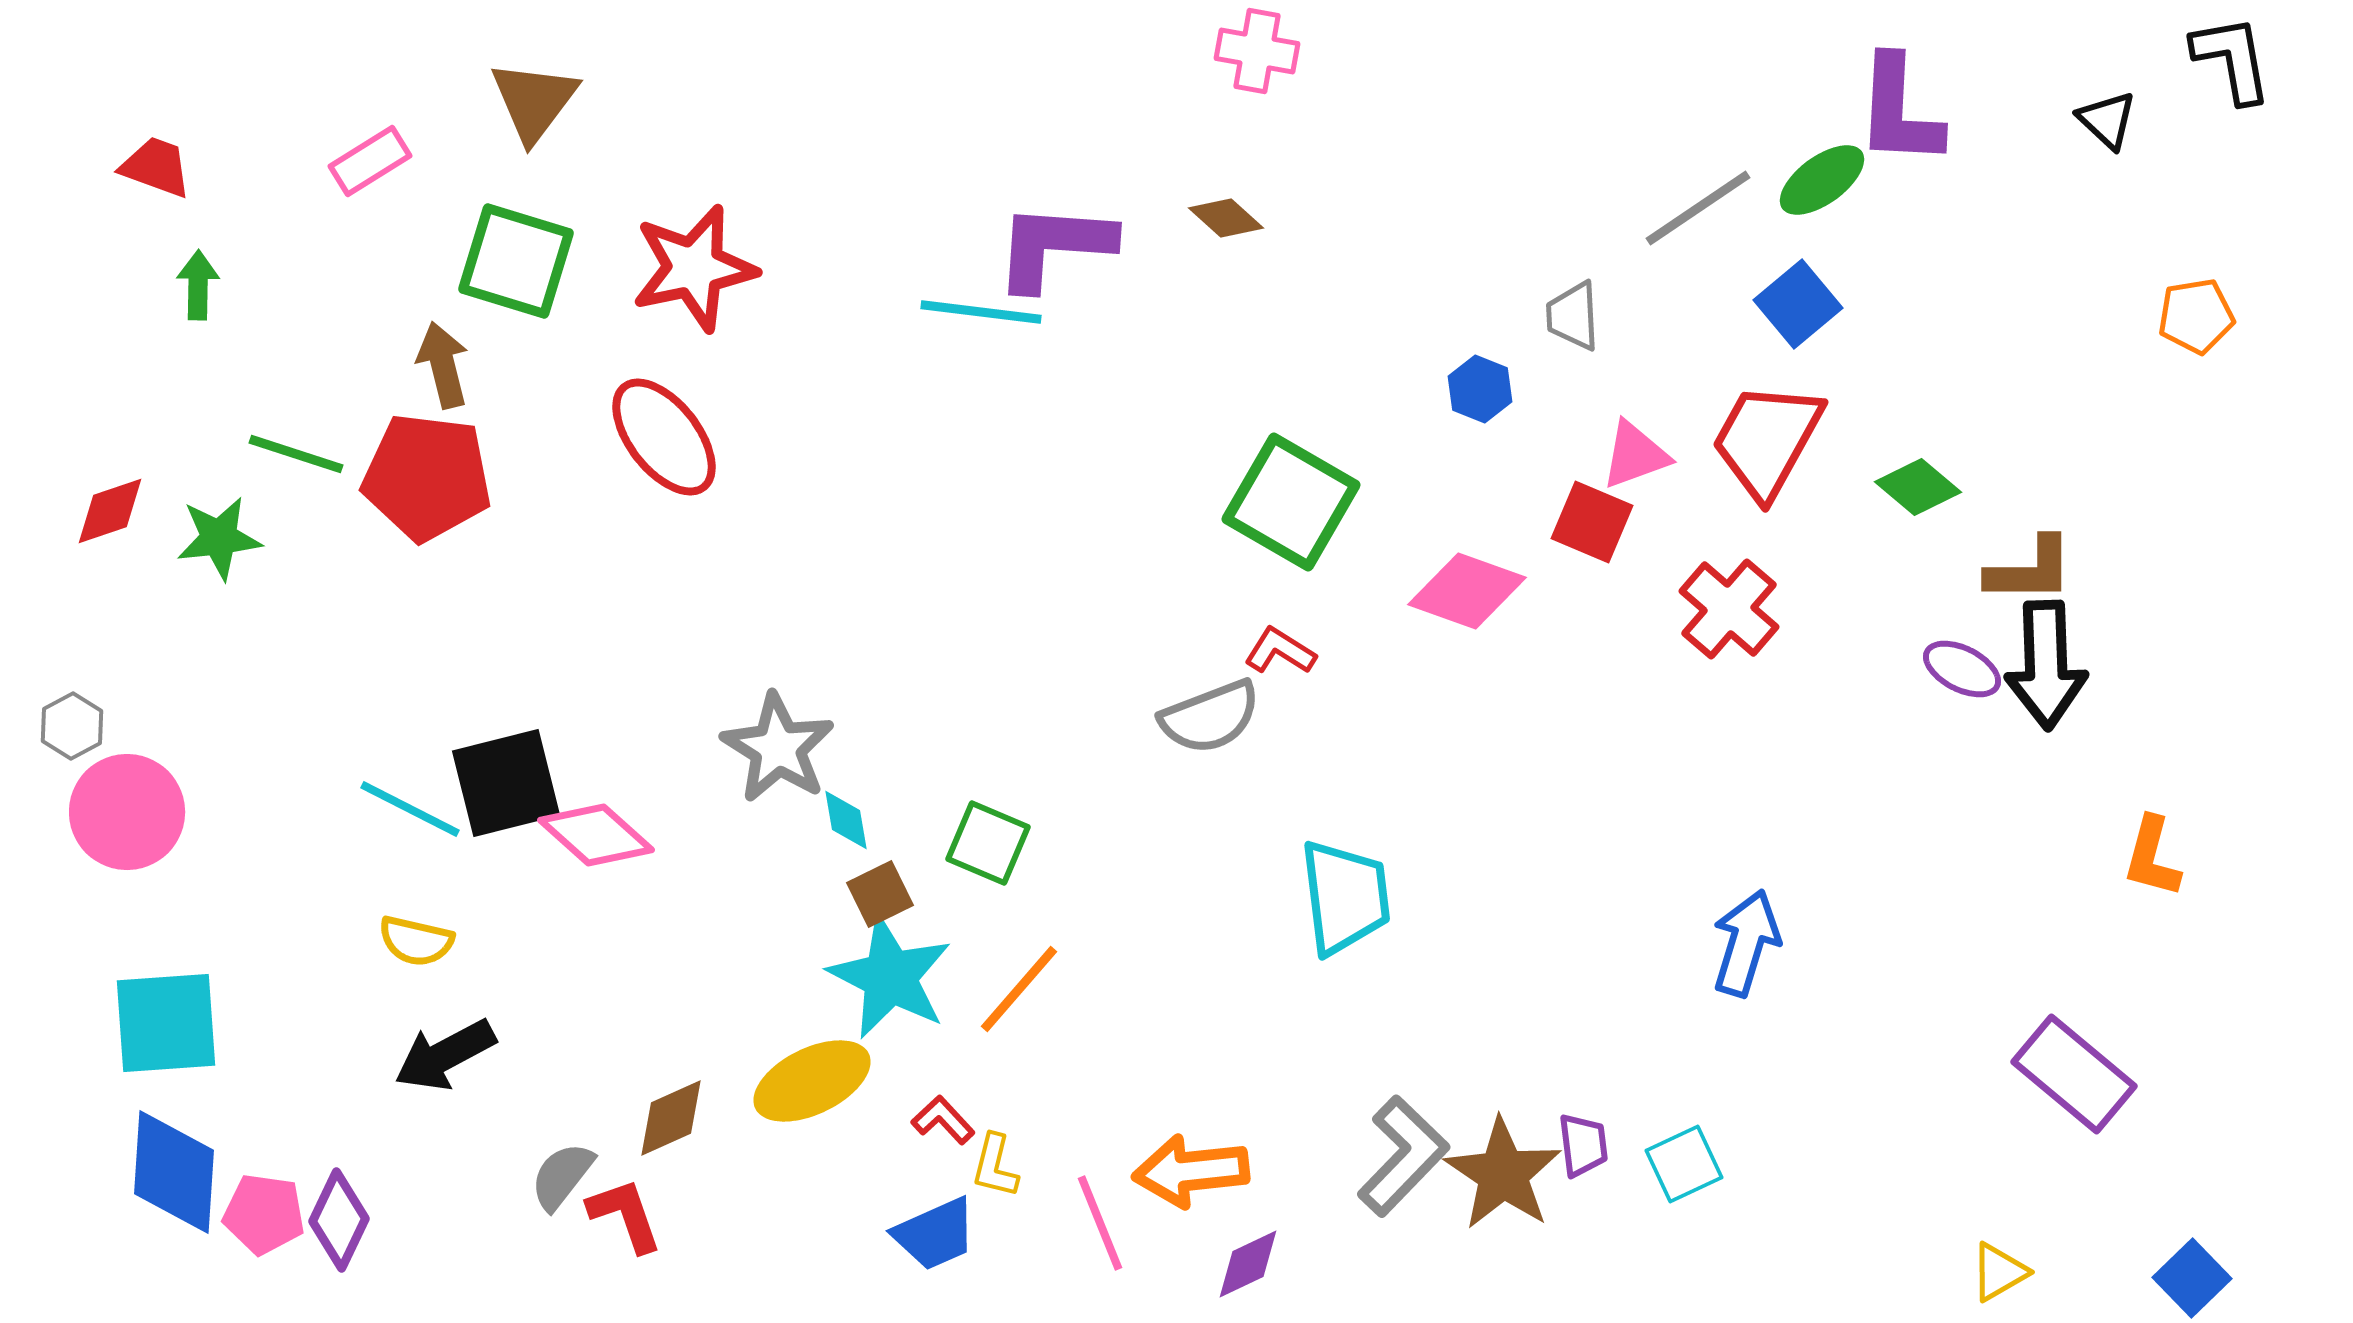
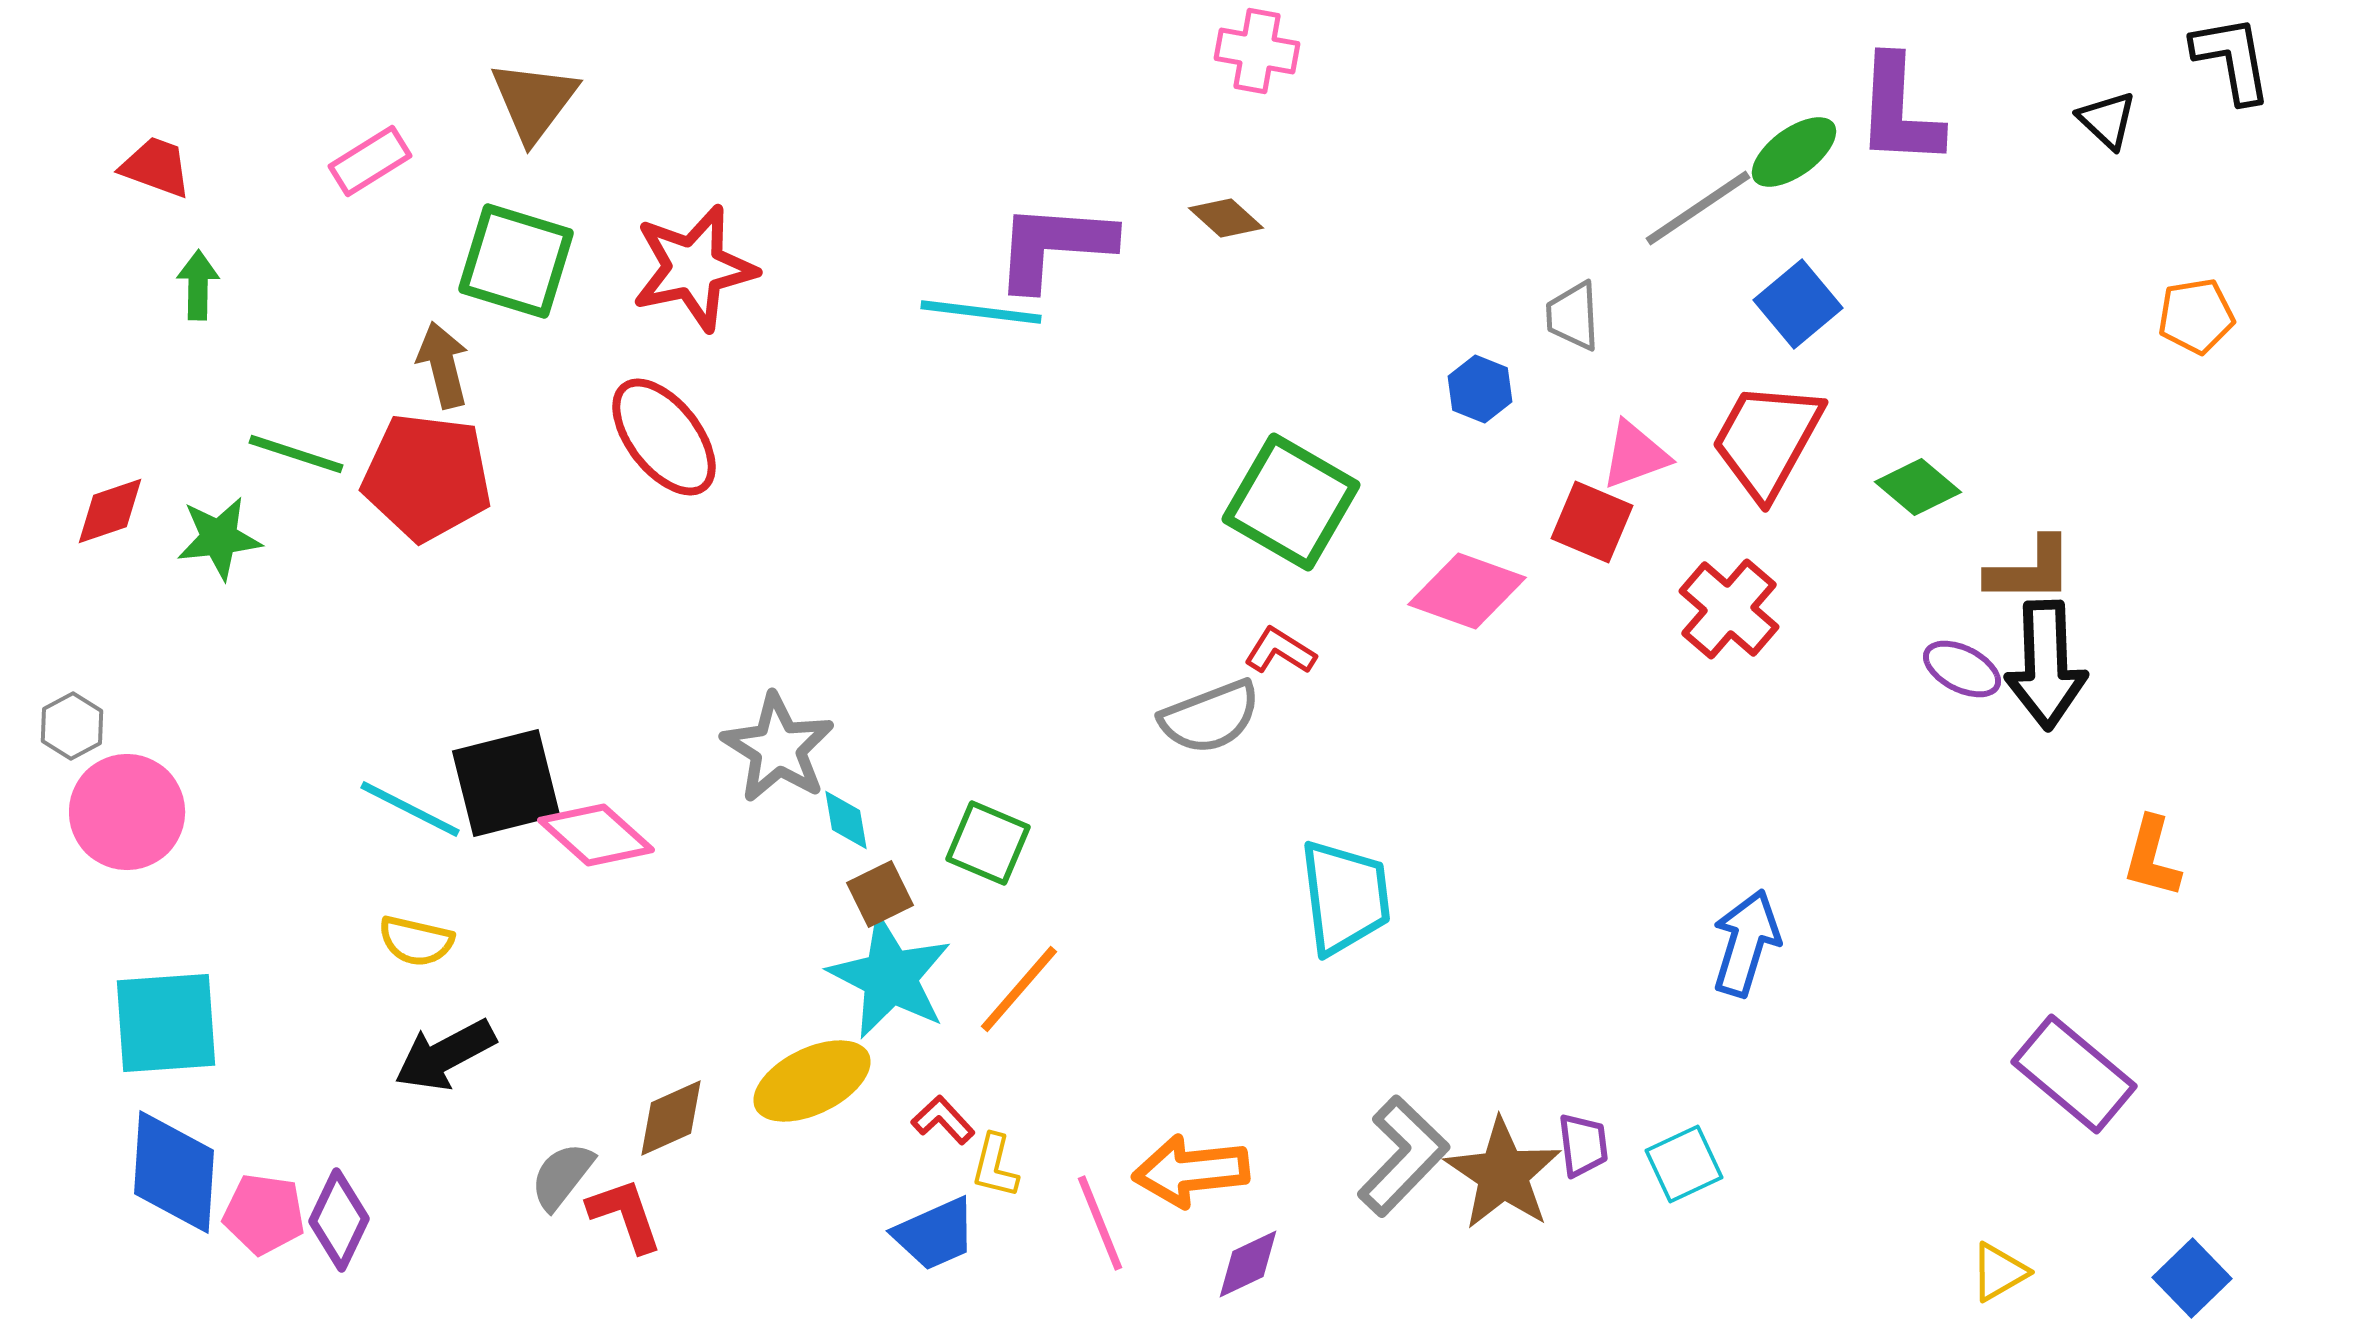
green ellipse at (1822, 180): moved 28 px left, 28 px up
